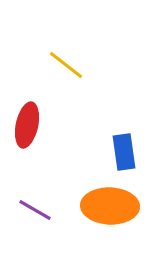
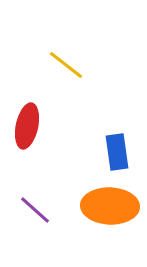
red ellipse: moved 1 px down
blue rectangle: moved 7 px left
purple line: rotated 12 degrees clockwise
